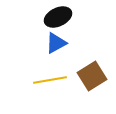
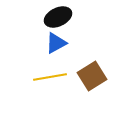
yellow line: moved 3 px up
